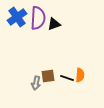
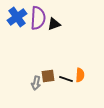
black line: moved 1 px left, 1 px down
